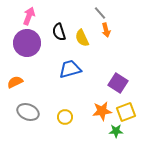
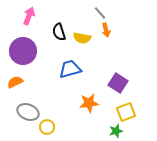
yellow semicircle: rotated 54 degrees counterclockwise
purple circle: moved 4 px left, 8 px down
orange star: moved 13 px left, 8 px up
yellow circle: moved 18 px left, 10 px down
green star: rotated 16 degrees counterclockwise
